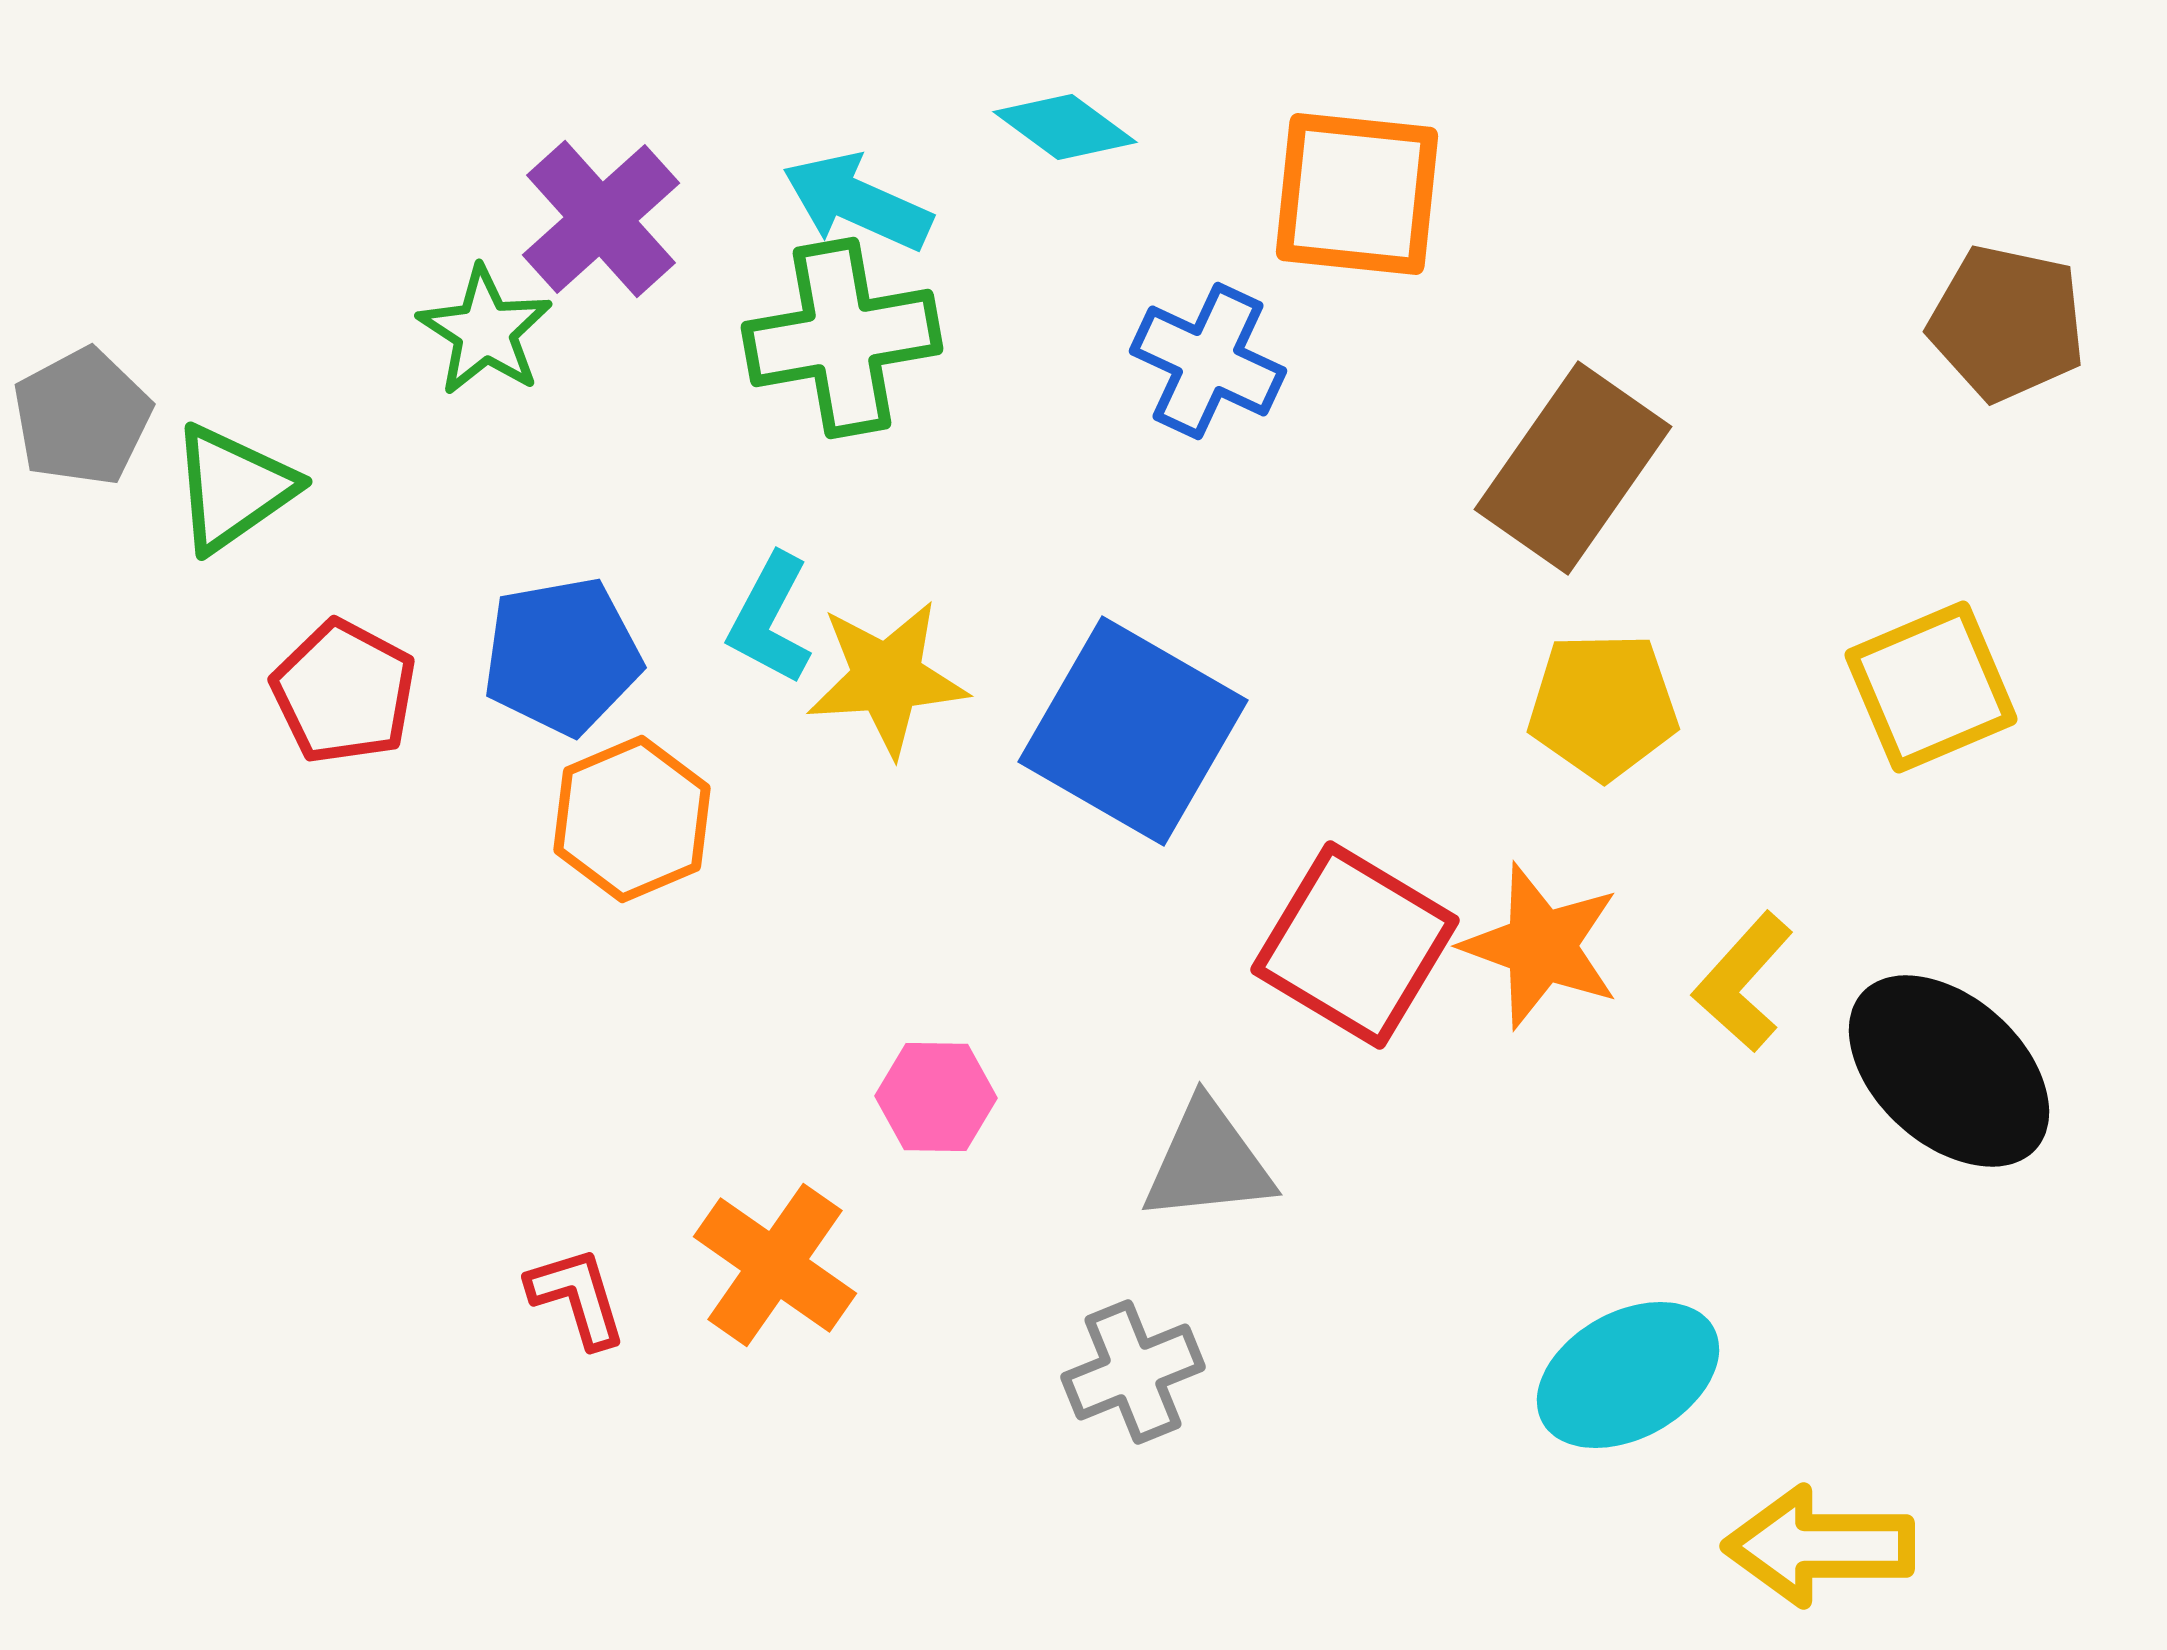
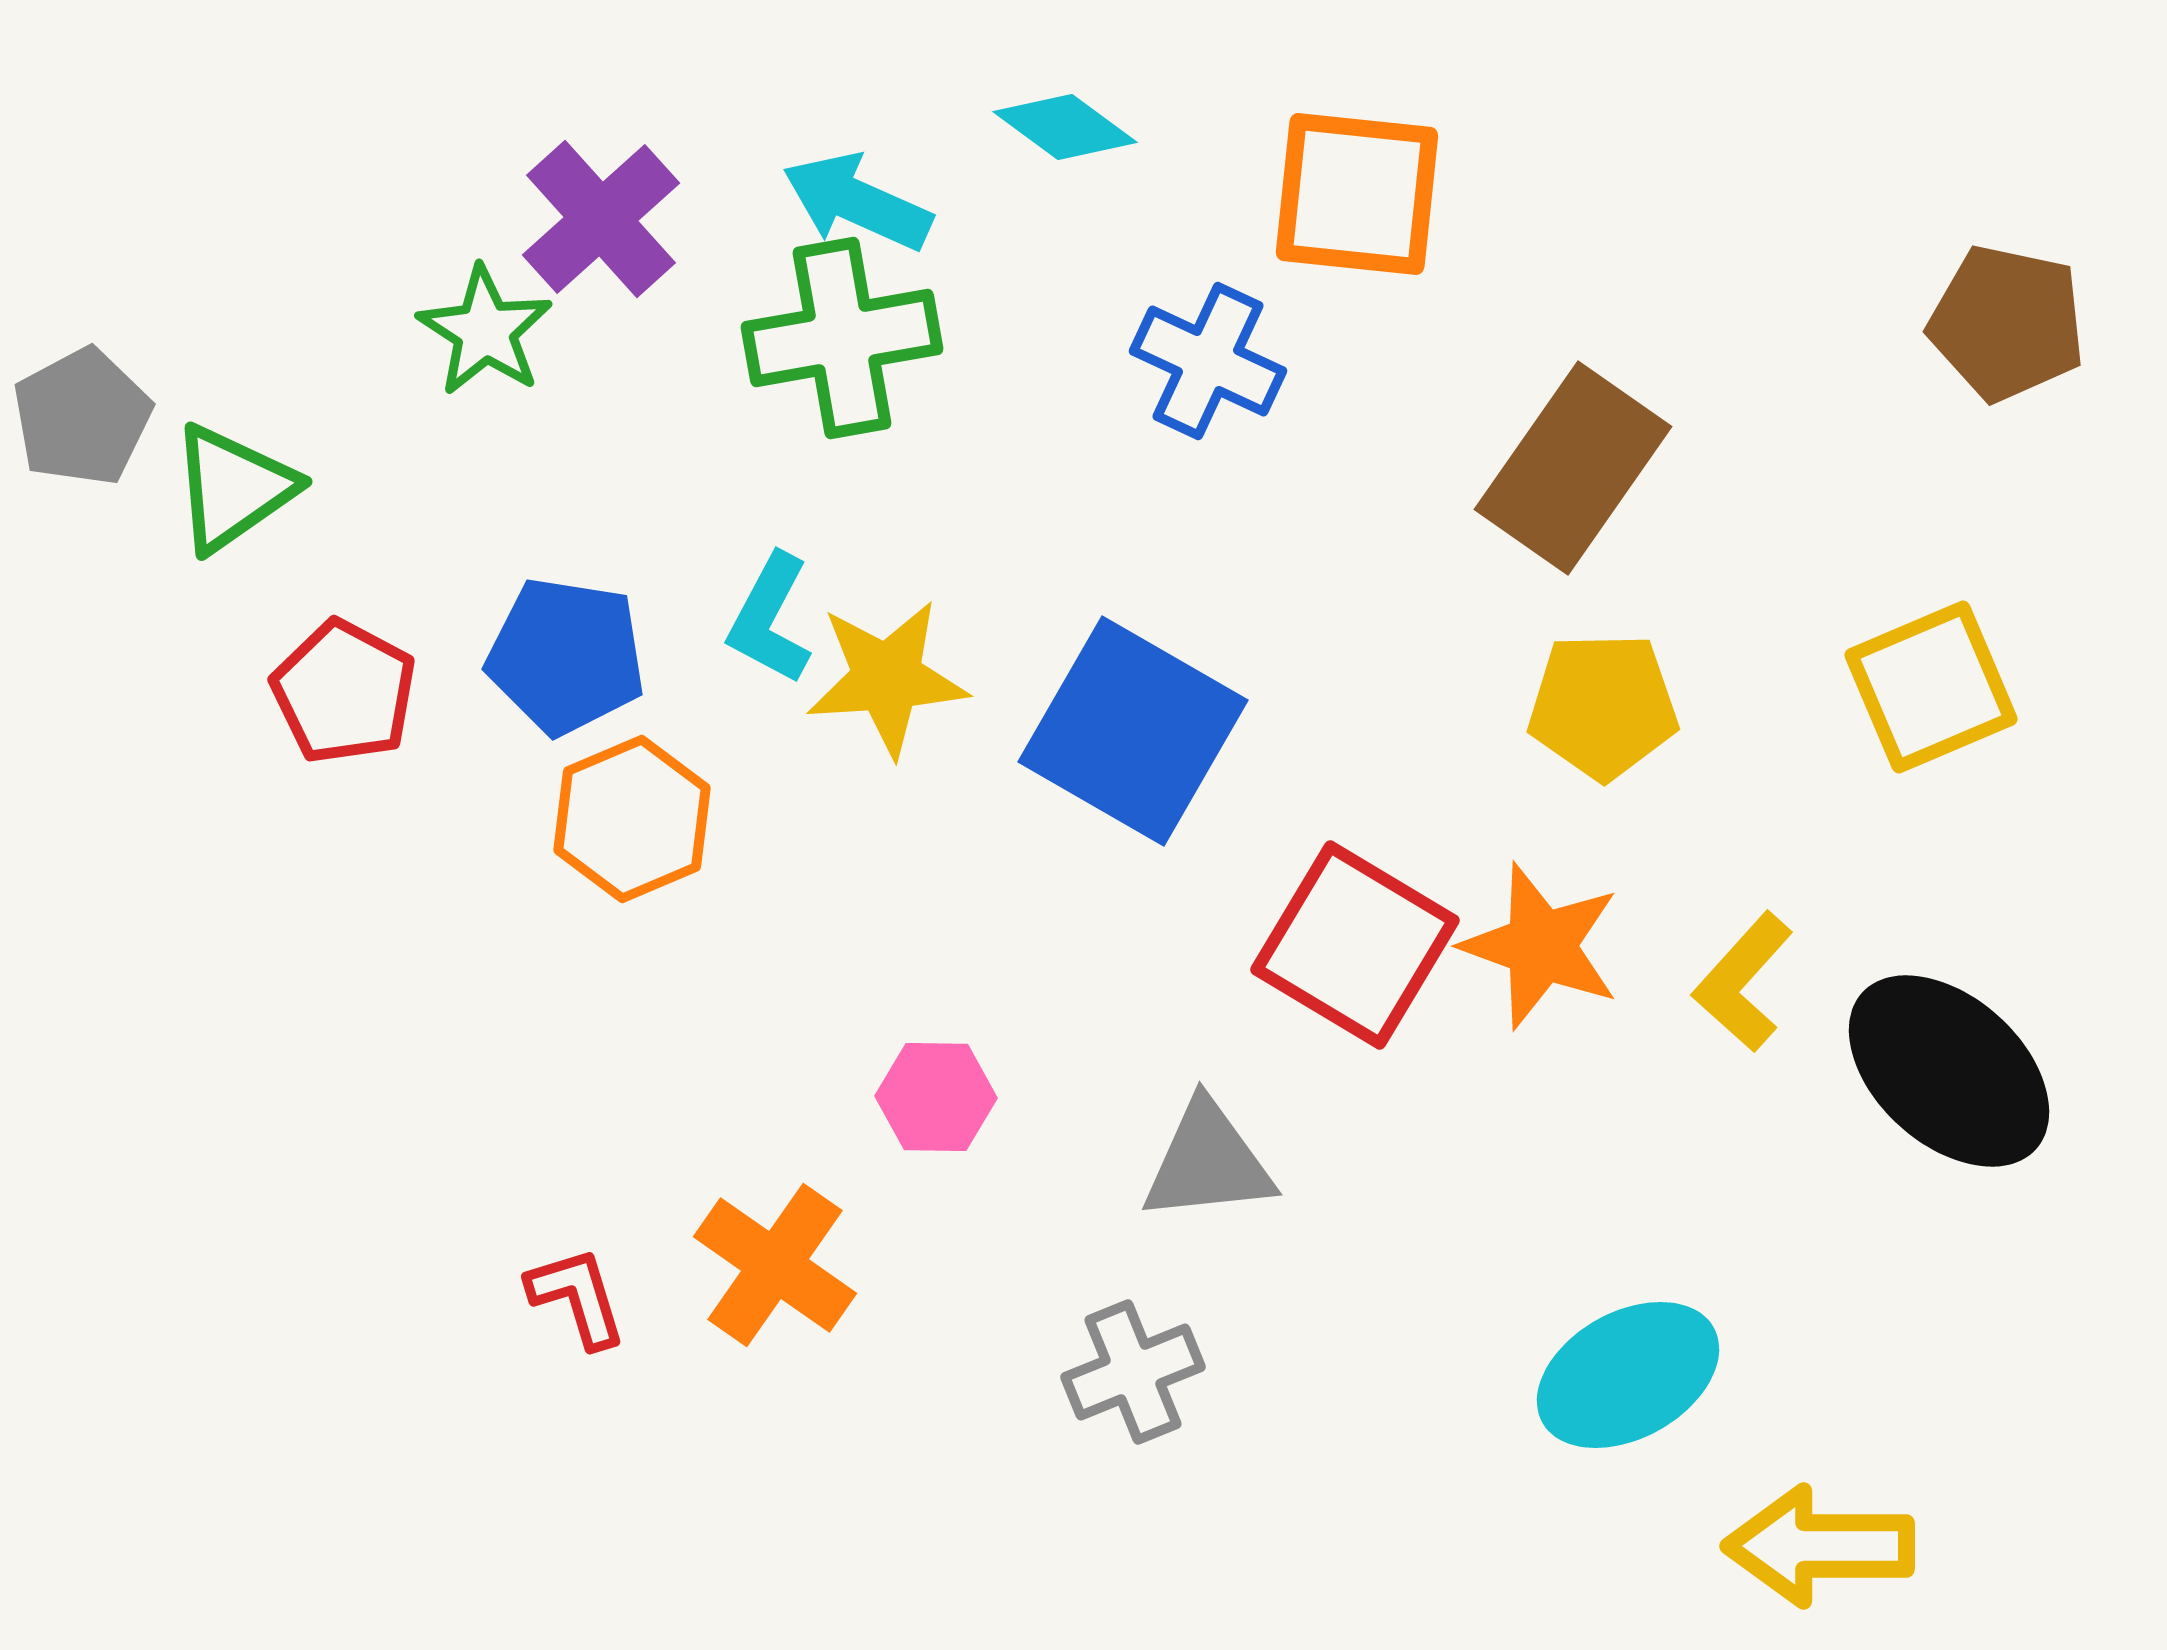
blue pentagon: moved 4 px right; rotated 19 degrees clockwise
